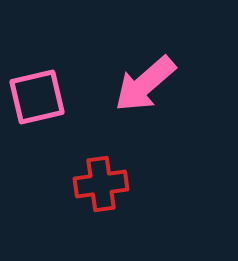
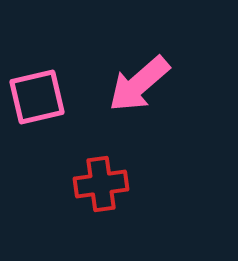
pink arrow: moved 6 px left
